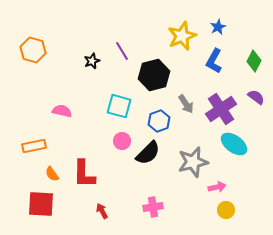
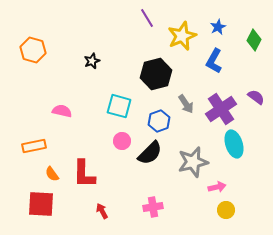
purple line: moved 25 px right, 33 px up
green diamond: moved 21 px up
black hexagon: moved 2 px right, 1 px up
cyan ellipse: rotated 36 degrees clockwise
black semicircle: moved 2 px right
